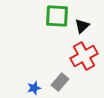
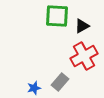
black triangle: rotated 14 degrees clockwise
